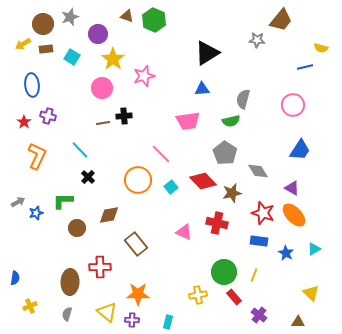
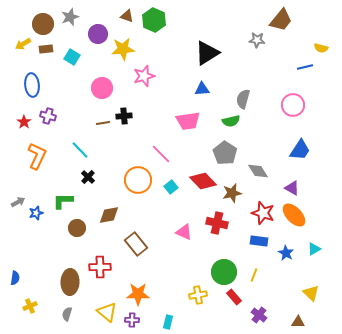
yellow star at (113, 59): moved 10 px right, 10 px up; rotated 30 degrees clockwise
